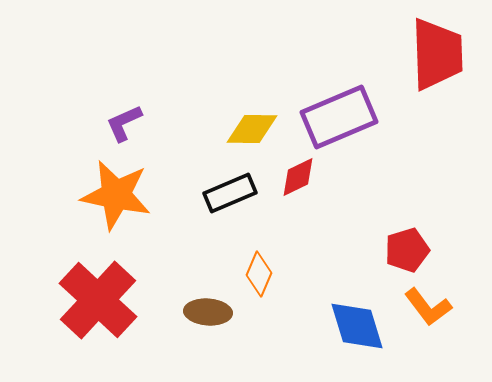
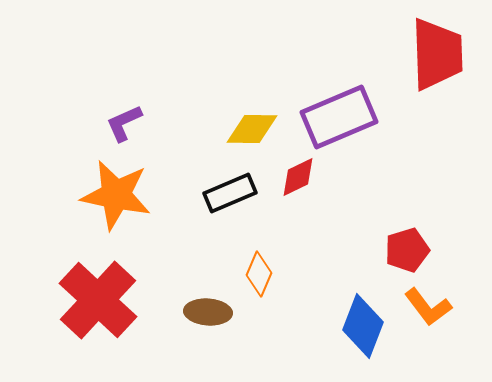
blue diamond: moved 6 px right; rotated 38 degrees clockwise
